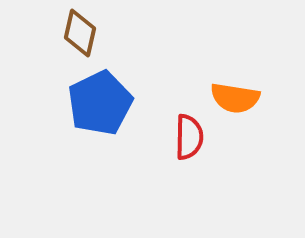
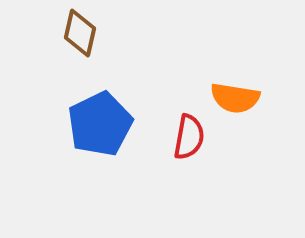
blue pentagon: moved 21 px down
red semicircle: rotated 9 degrees clockwise
